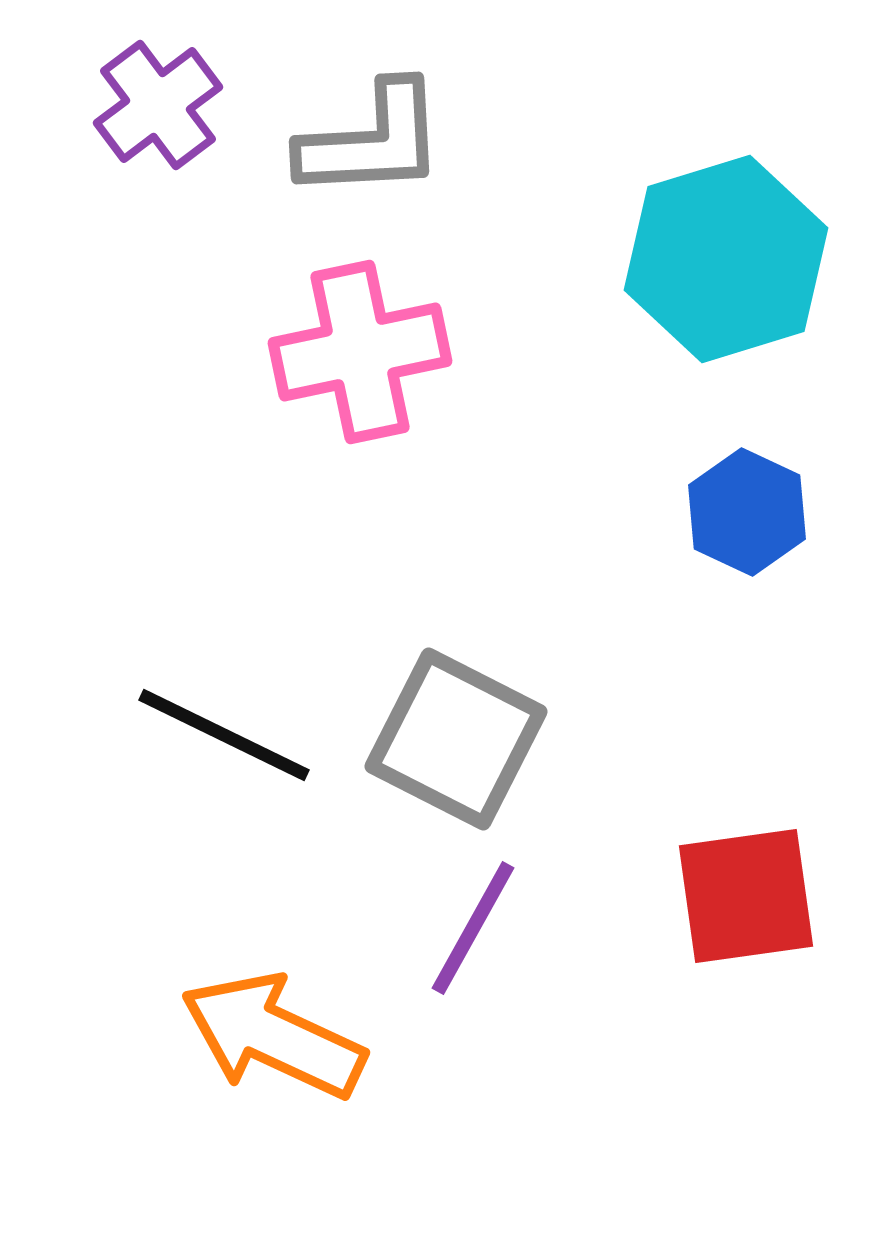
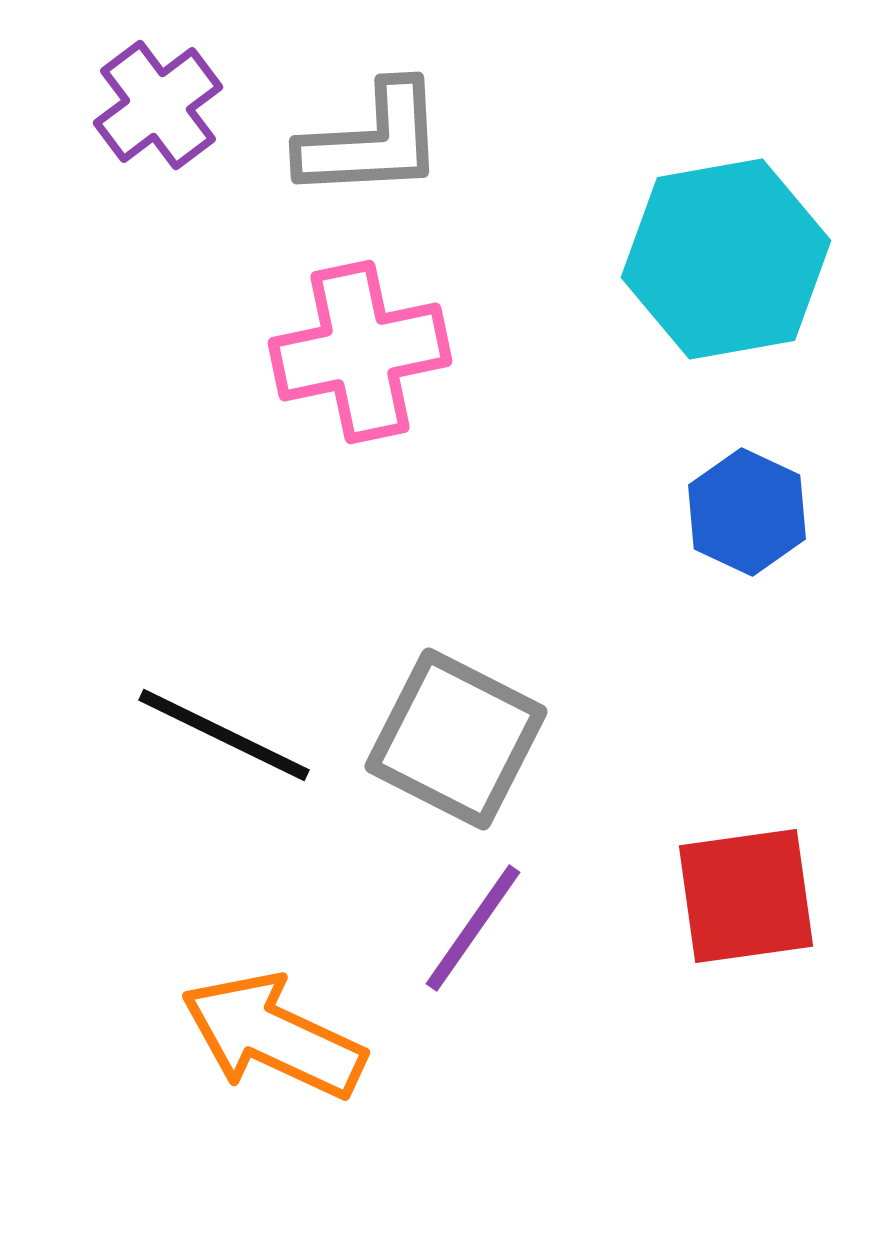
cyan hexagon: rotated 7 degrees clockwise
purple line: rotated 6 degrees clockwise
